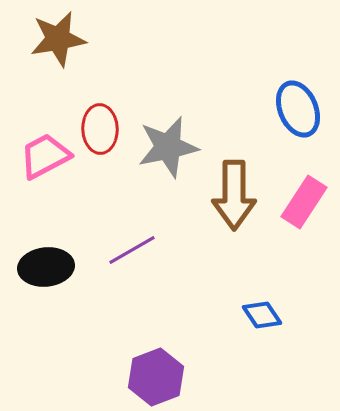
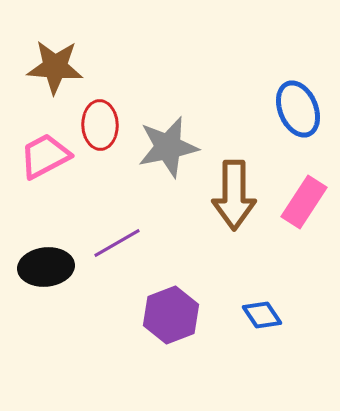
brown star: moved 3 px left, 28 px down; rotated 14 degrees clockwise
red ellipse: moved 4 px up
purple line: moved 15 px left, 7 px up
purple hexagon: moved 15 px right, 62 px up
